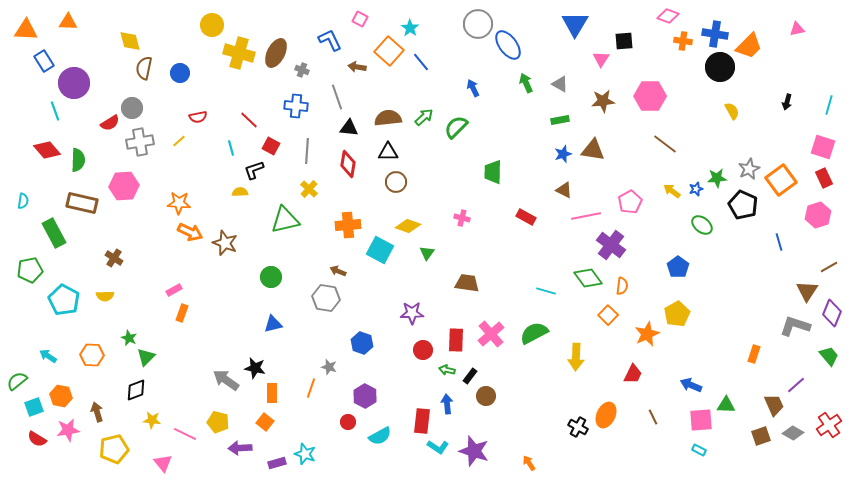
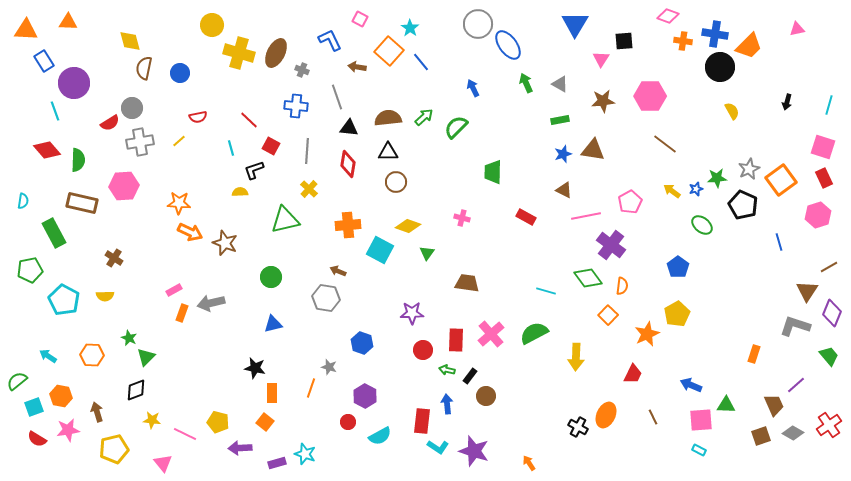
gray arrow at (226, 380): moved 15 px left, 77 px up; rotated 48 degrees counterclockwise
